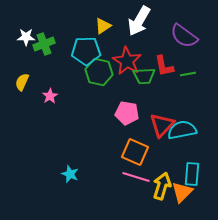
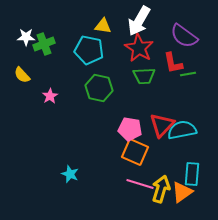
yellow triangle: rotated 42 degrees clockwise
cyan pentagon: moved 3 px right, 1 px up; rotated 12 degrees clockwise
red star: moved 12 px right, 13 px up
red L-shape: moved 9 px right, 3 px up
green hexagon: moved 16 px down
yellow semicircle: moved 7 px up; rotated 66 degrees counterclockwise
pink pentagon: moved 3 px right, 16 px down
pink line: moved 4 px right, 7 px down
yellow arrow: moved 1 px left, 3 px down
orange triangle: rotated 10 degrees clockwise
